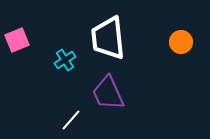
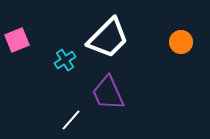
white trapezoid: rotated 129 degrees counterclockwise
